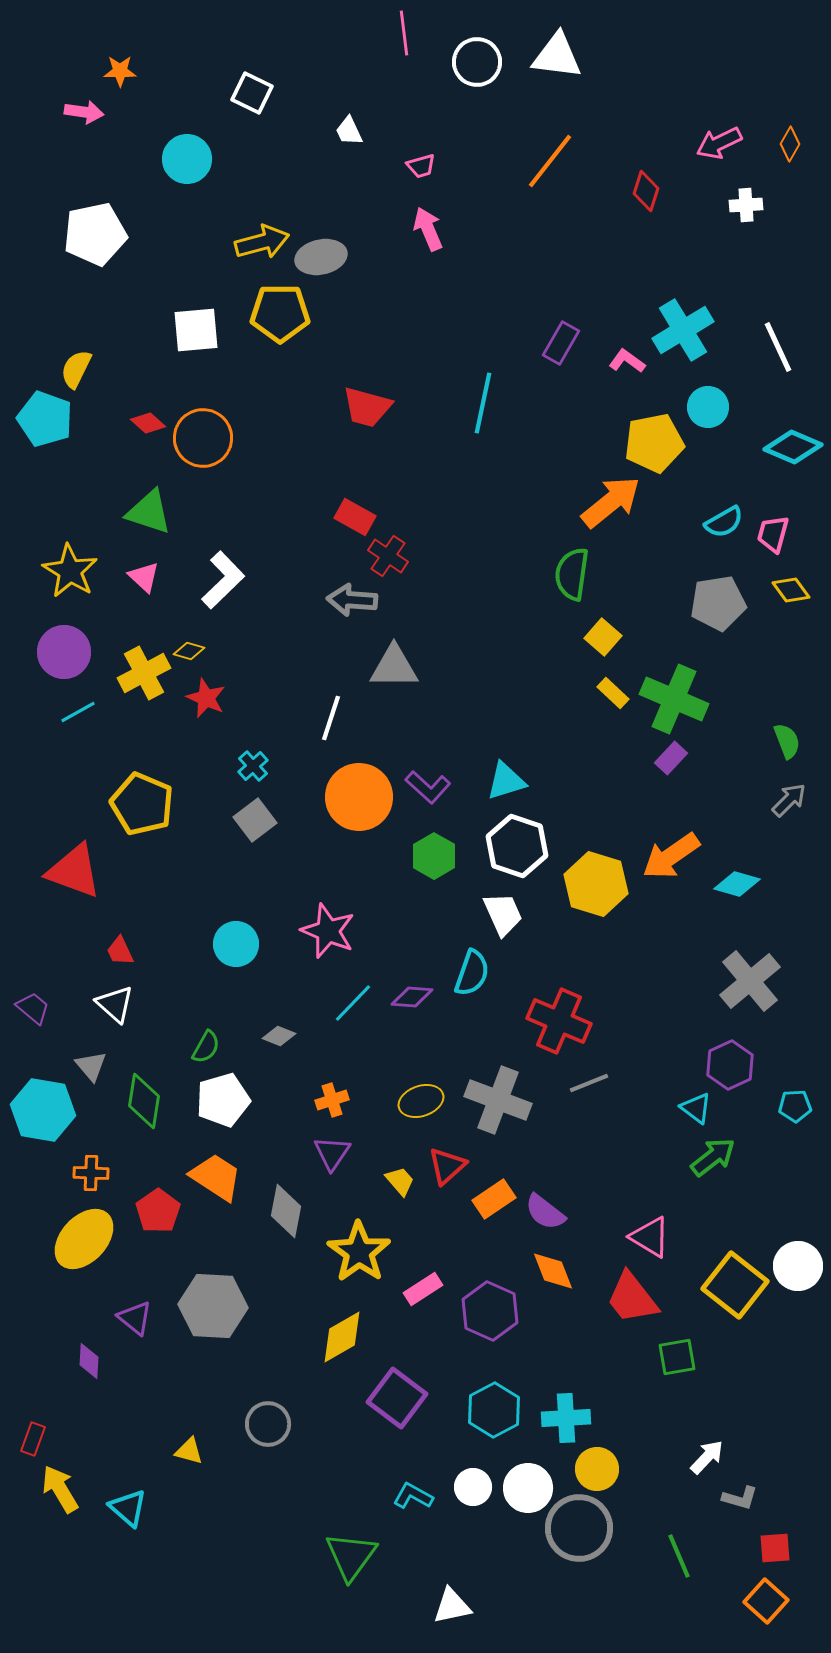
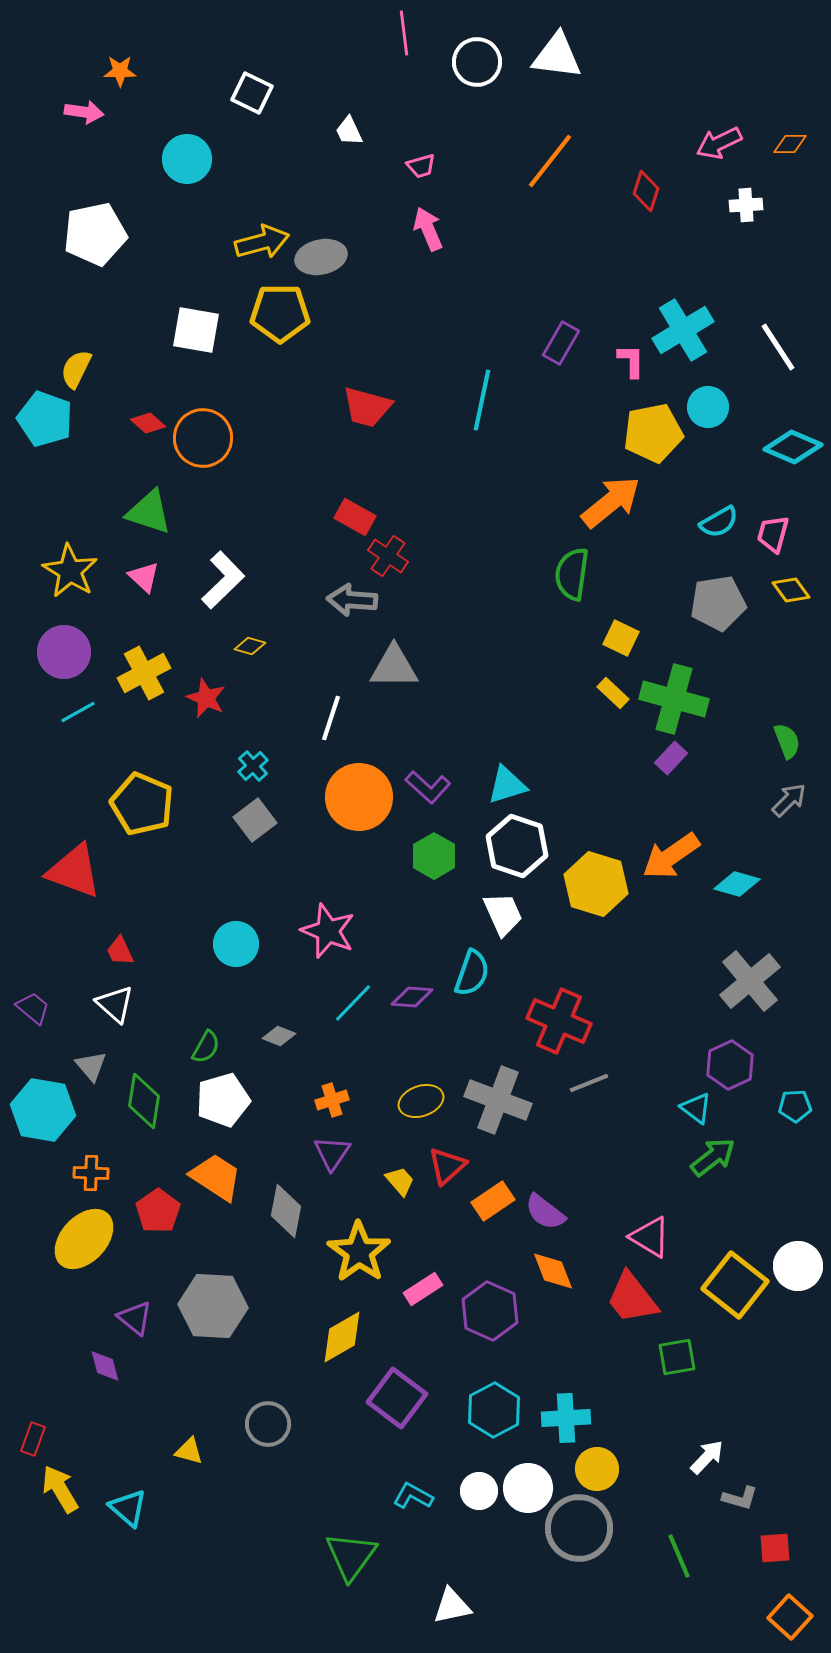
orange diamond at (790, 144): rotated 60 degrees clockwise
white square at (196, 330): rotated 15 degrees clockwise
white line at (778, 347): rotated 8 degrees counterclockwise
pink L-shape at (627, 361): moved 4 px right; rotated 54 degrees clockwise
cyan line at (483, 403): moved 1 px left, 3 px up
yellow pentagon at (654, 443): moved 1 px left, 10 px up
cyan semicircle at (724, 522): moved 5 px left
yellow square at (603, 637): moved 18 px right, 1 px down; rotated 15 degrees counterclockwise
yellow diamond at (189, 651): moved 61 px right, 5 px up
green cross at (674, 699): rotated 8 degrees counterclockwise
cyan triangle at (506, 781): moved 1 px right, 4 px down
orange rectangle at (494, 1199): moved 1 px left, 2 px down
purple diamond at (89, 1361): moved 16 px right, 5 px down; rotated 18 degrees counterclockwise
white circle at (473, 1487): moved 6 px right, 4 px down
orange square at (766, 1601): moved 24 px right, 16 px down
